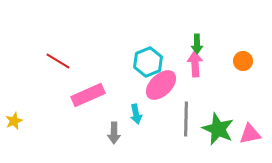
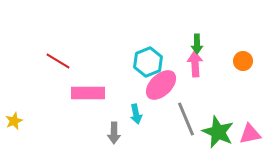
pink rectangle: moved 2 px up; rotated 24 degrees clockwise
gray line: rotated 24 degrees counterclockwise
green star: moved 3 px down
